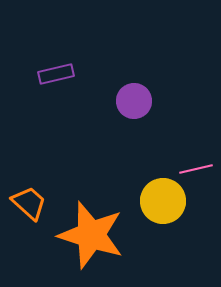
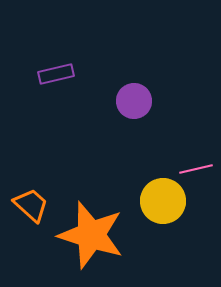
orange trapezoid: moved 2 px right, 2 px down
